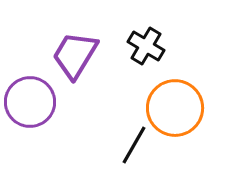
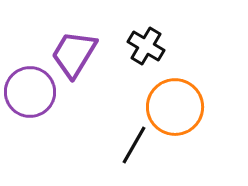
purple trapezoid: moved 1 px left, 1 px up
purple circle: moved 10 px up
orange circle: moved 1 px up
